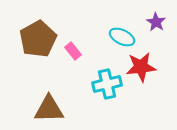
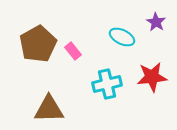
brown pentagon: moved 5 px down
red star: moved 11 px right, 10 px down
